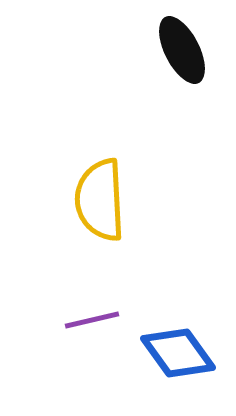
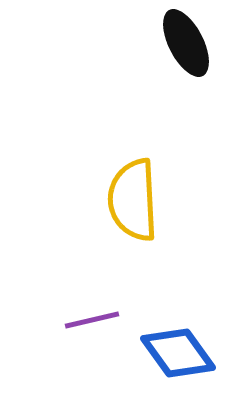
black ellipse: moved 4 px right, 7 px up
yellow semicircle: moved 33 px right
